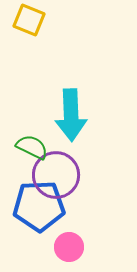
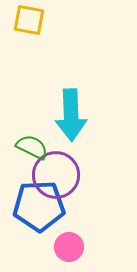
yellow square: rotated 12 degrees counterclockwise
